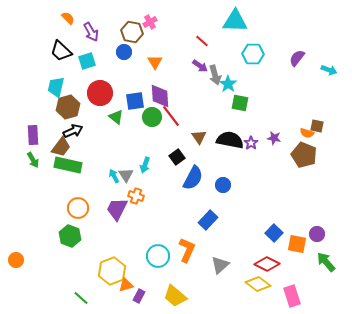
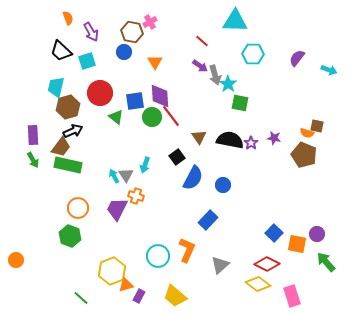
orange semicircle at (68, 18): rotated 24 degrees clockwise
